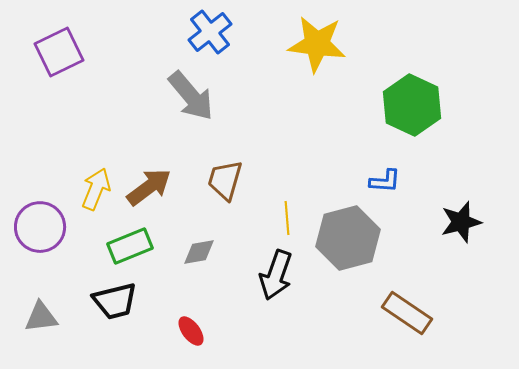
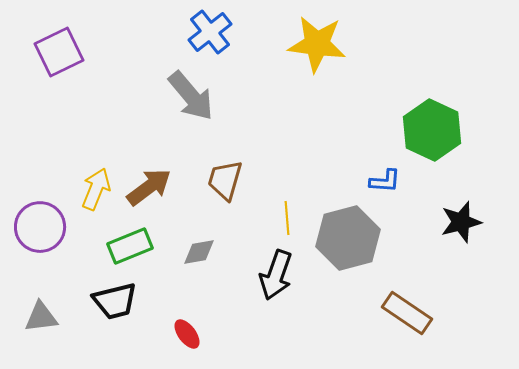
green hexagon: moved 20 px right, 25 px down
red ellipse: moved 4 px left, 3 px down
